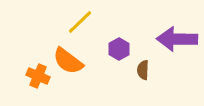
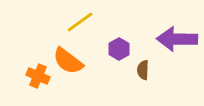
yellow line: rotated 8 degrees clockwise
